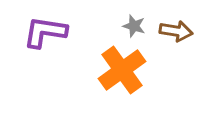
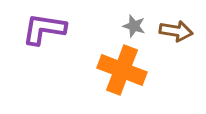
purple L-shape: moved 1 px left, 3 px up
orange cross: rotated 33 degrees counterclockwise
